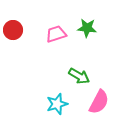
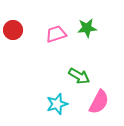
green star: rotated 12 degrees counterclockwise
